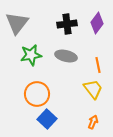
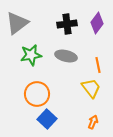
gray triangle: rotated 15 degrees clockwise
yellow trapezoid: moved 2 px left, 1 px up
